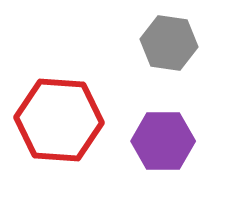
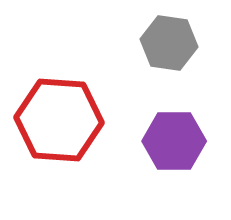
purple hexagon: moved 11 px right
